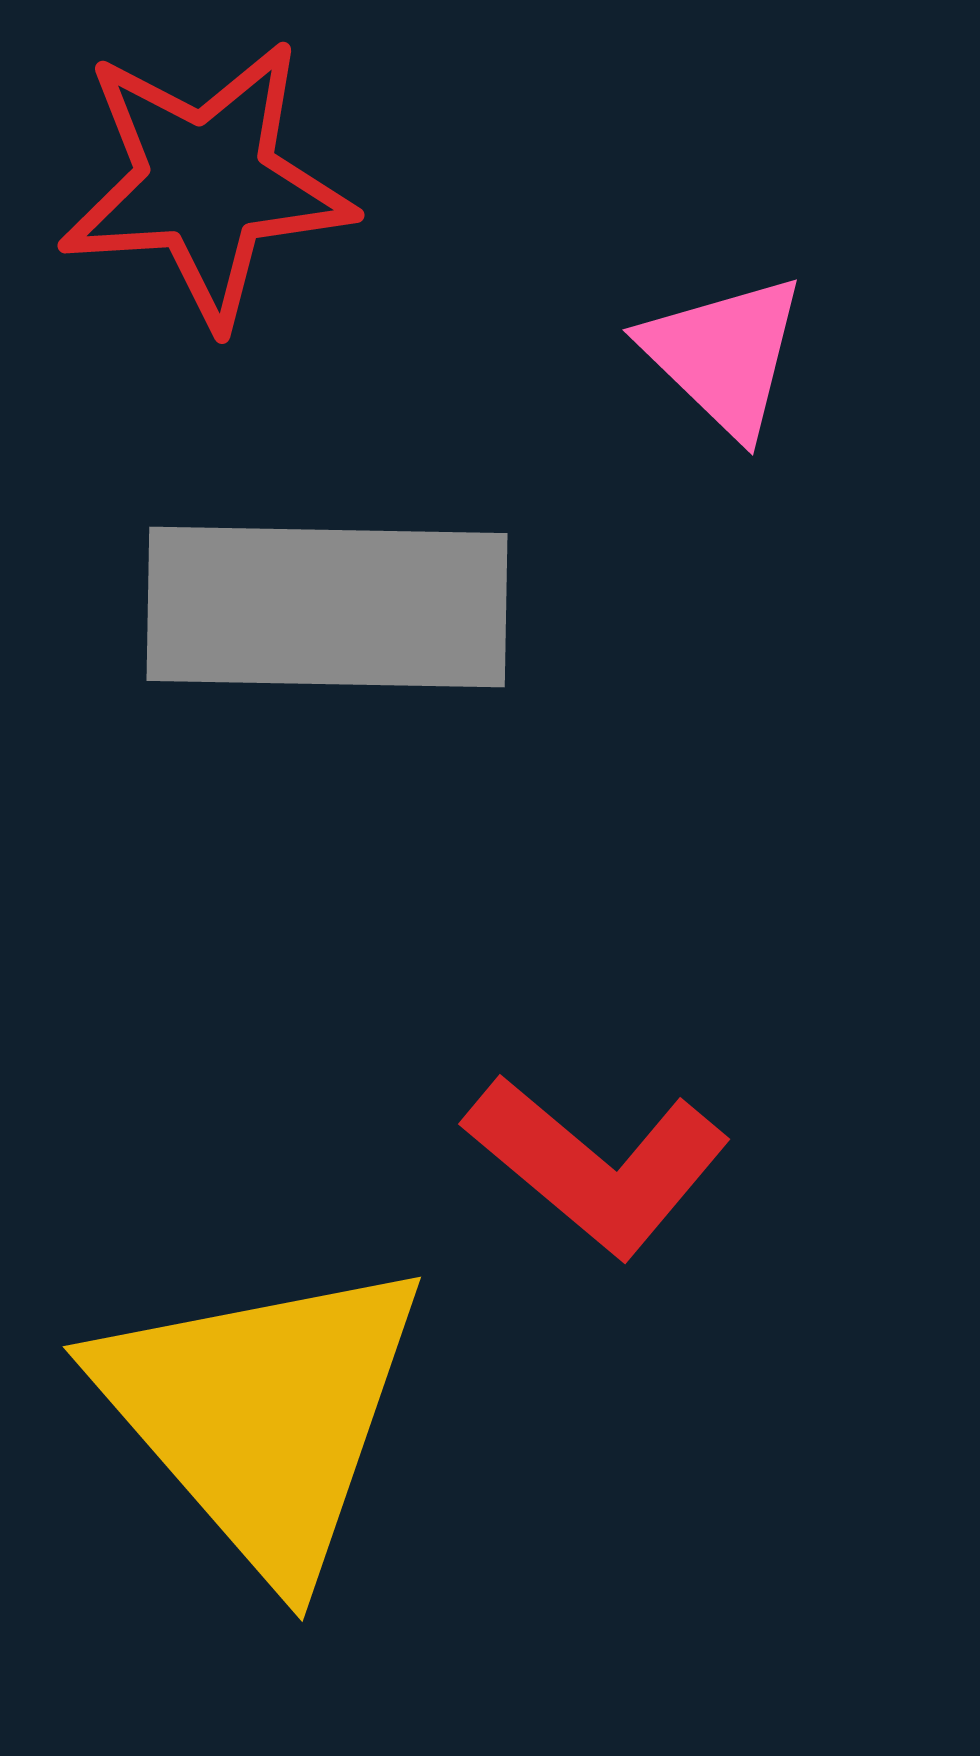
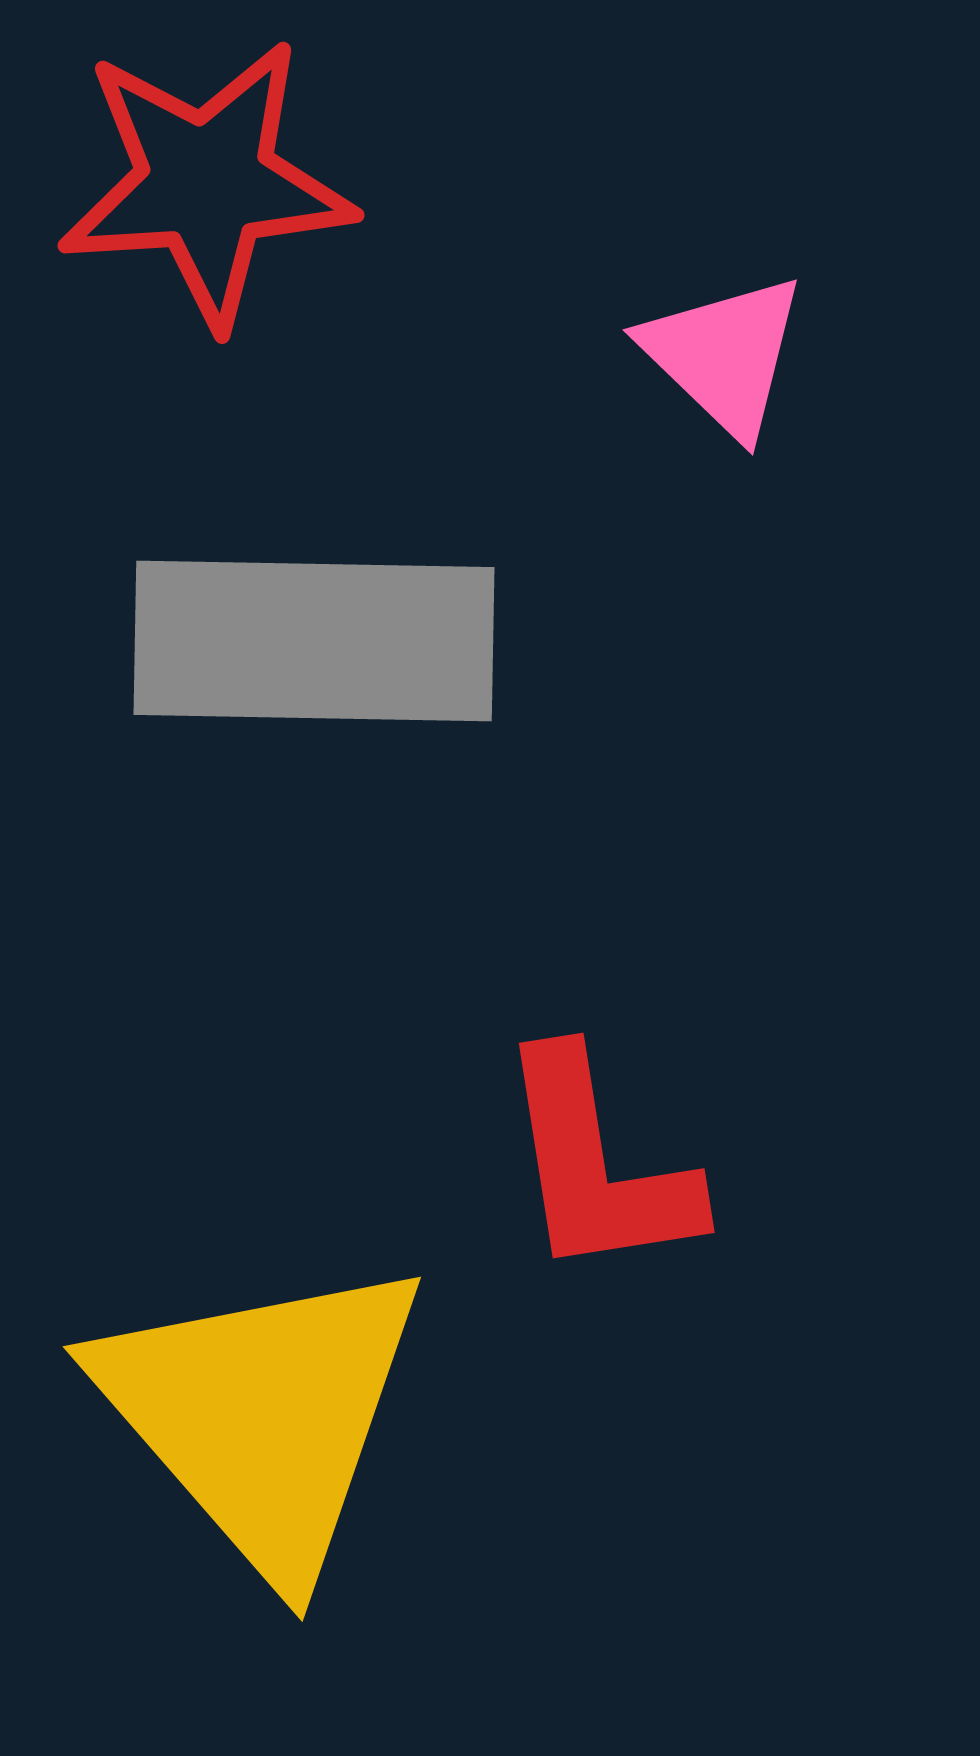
gray rectangle: moved 13 px left, 34 px down
red L-shape: rotated 41 degrees clockwise
